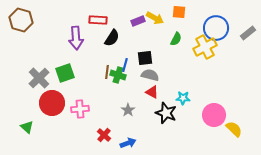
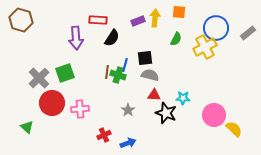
yellow arrow: rotated 114 degrees counterclockwise
red triangle: moved 2 px right, 3 px down; rotated 24 degrees counterclockwise
red cross: rotated 24 degrees clockwise
